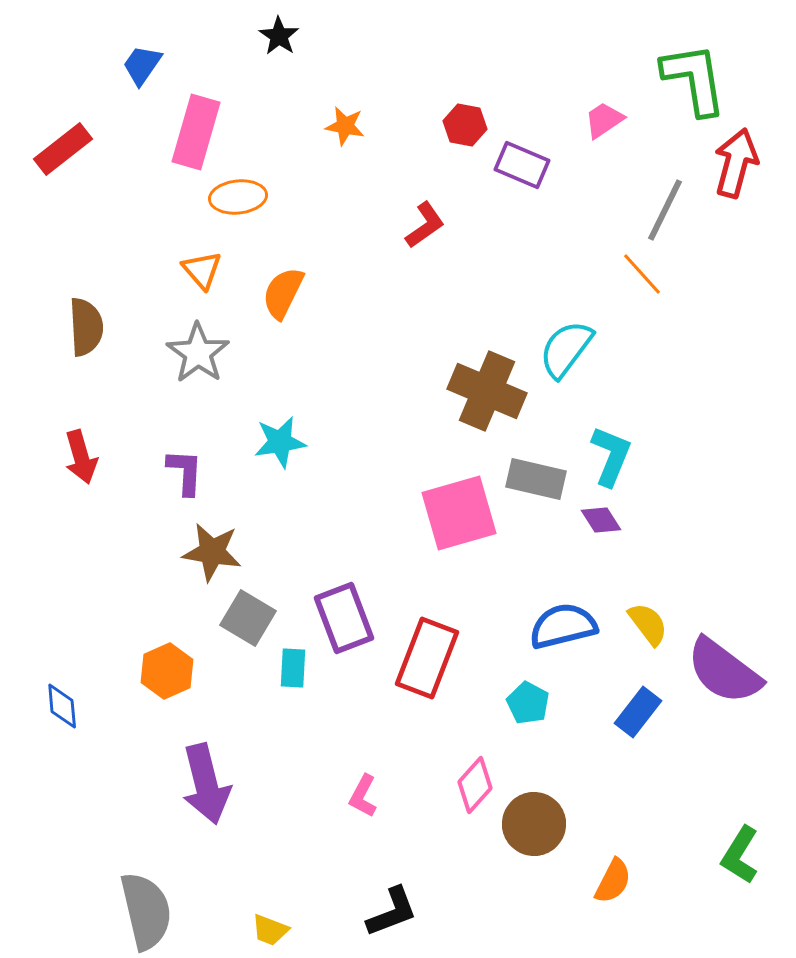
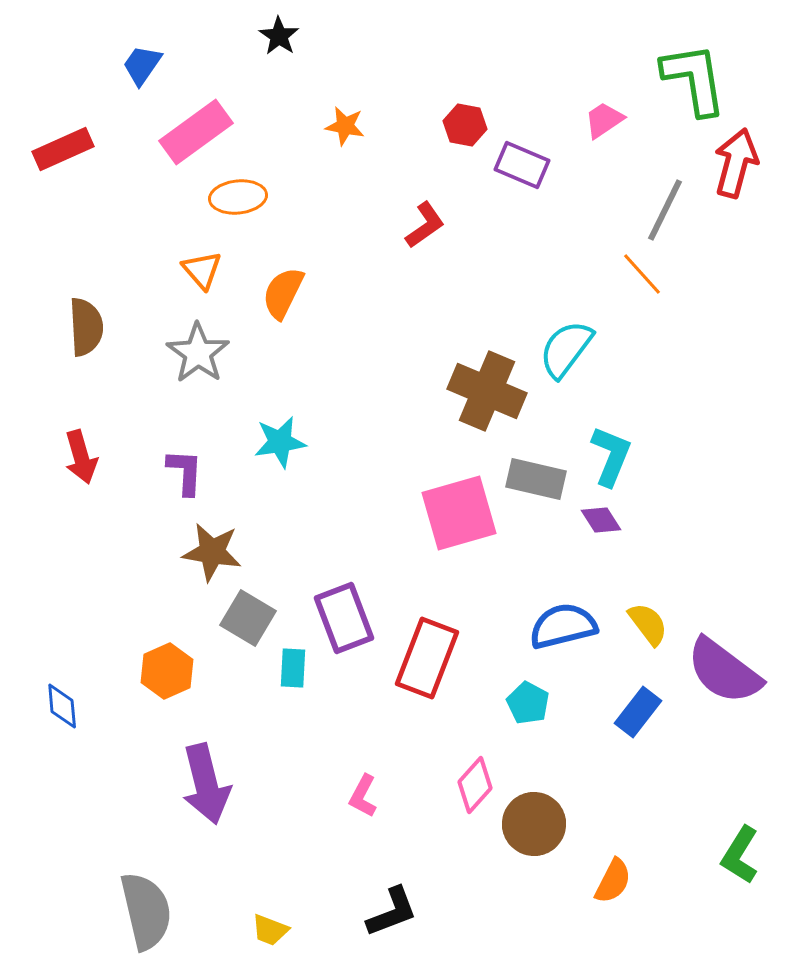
pink rectangle at (196, 132): rotated 38 degrees clockwise
red rectangle at (63, 149): rotated 14 degrees clockwise
